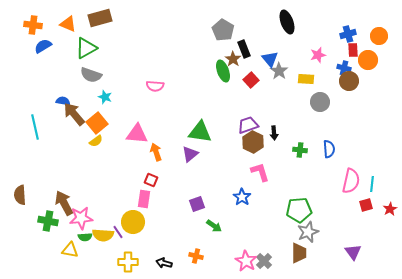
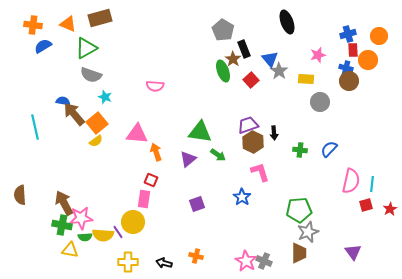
blue cross at (344, 68): moved 2 px right
blue semicircle at (329, 149): rotated 132 degrees counterclockwise
purple triangle at (190, 154): moved 2 px left, 5 px down
green cross at (48, 221): moved 14 px right, 4 px down
green arrow at (214, 226): moved 4 px right, 71 px up
gray cross at (264, 261): rotated 21 degrees counterclockwise
